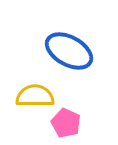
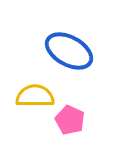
pink pentagon: moved 4 px right, 3 px up
